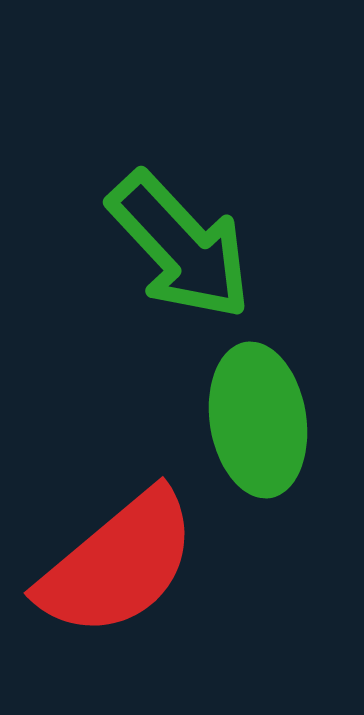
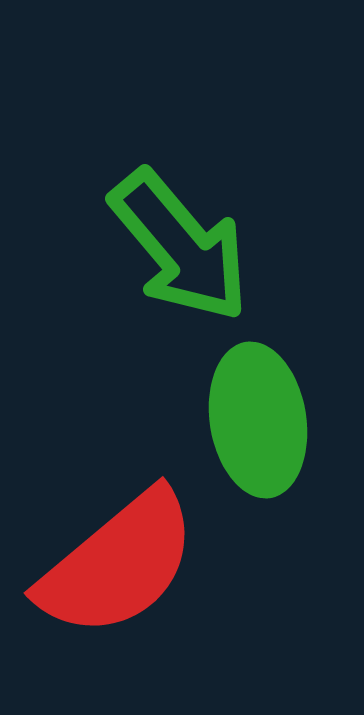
green arrow: rotated 3 degrees clockwise
